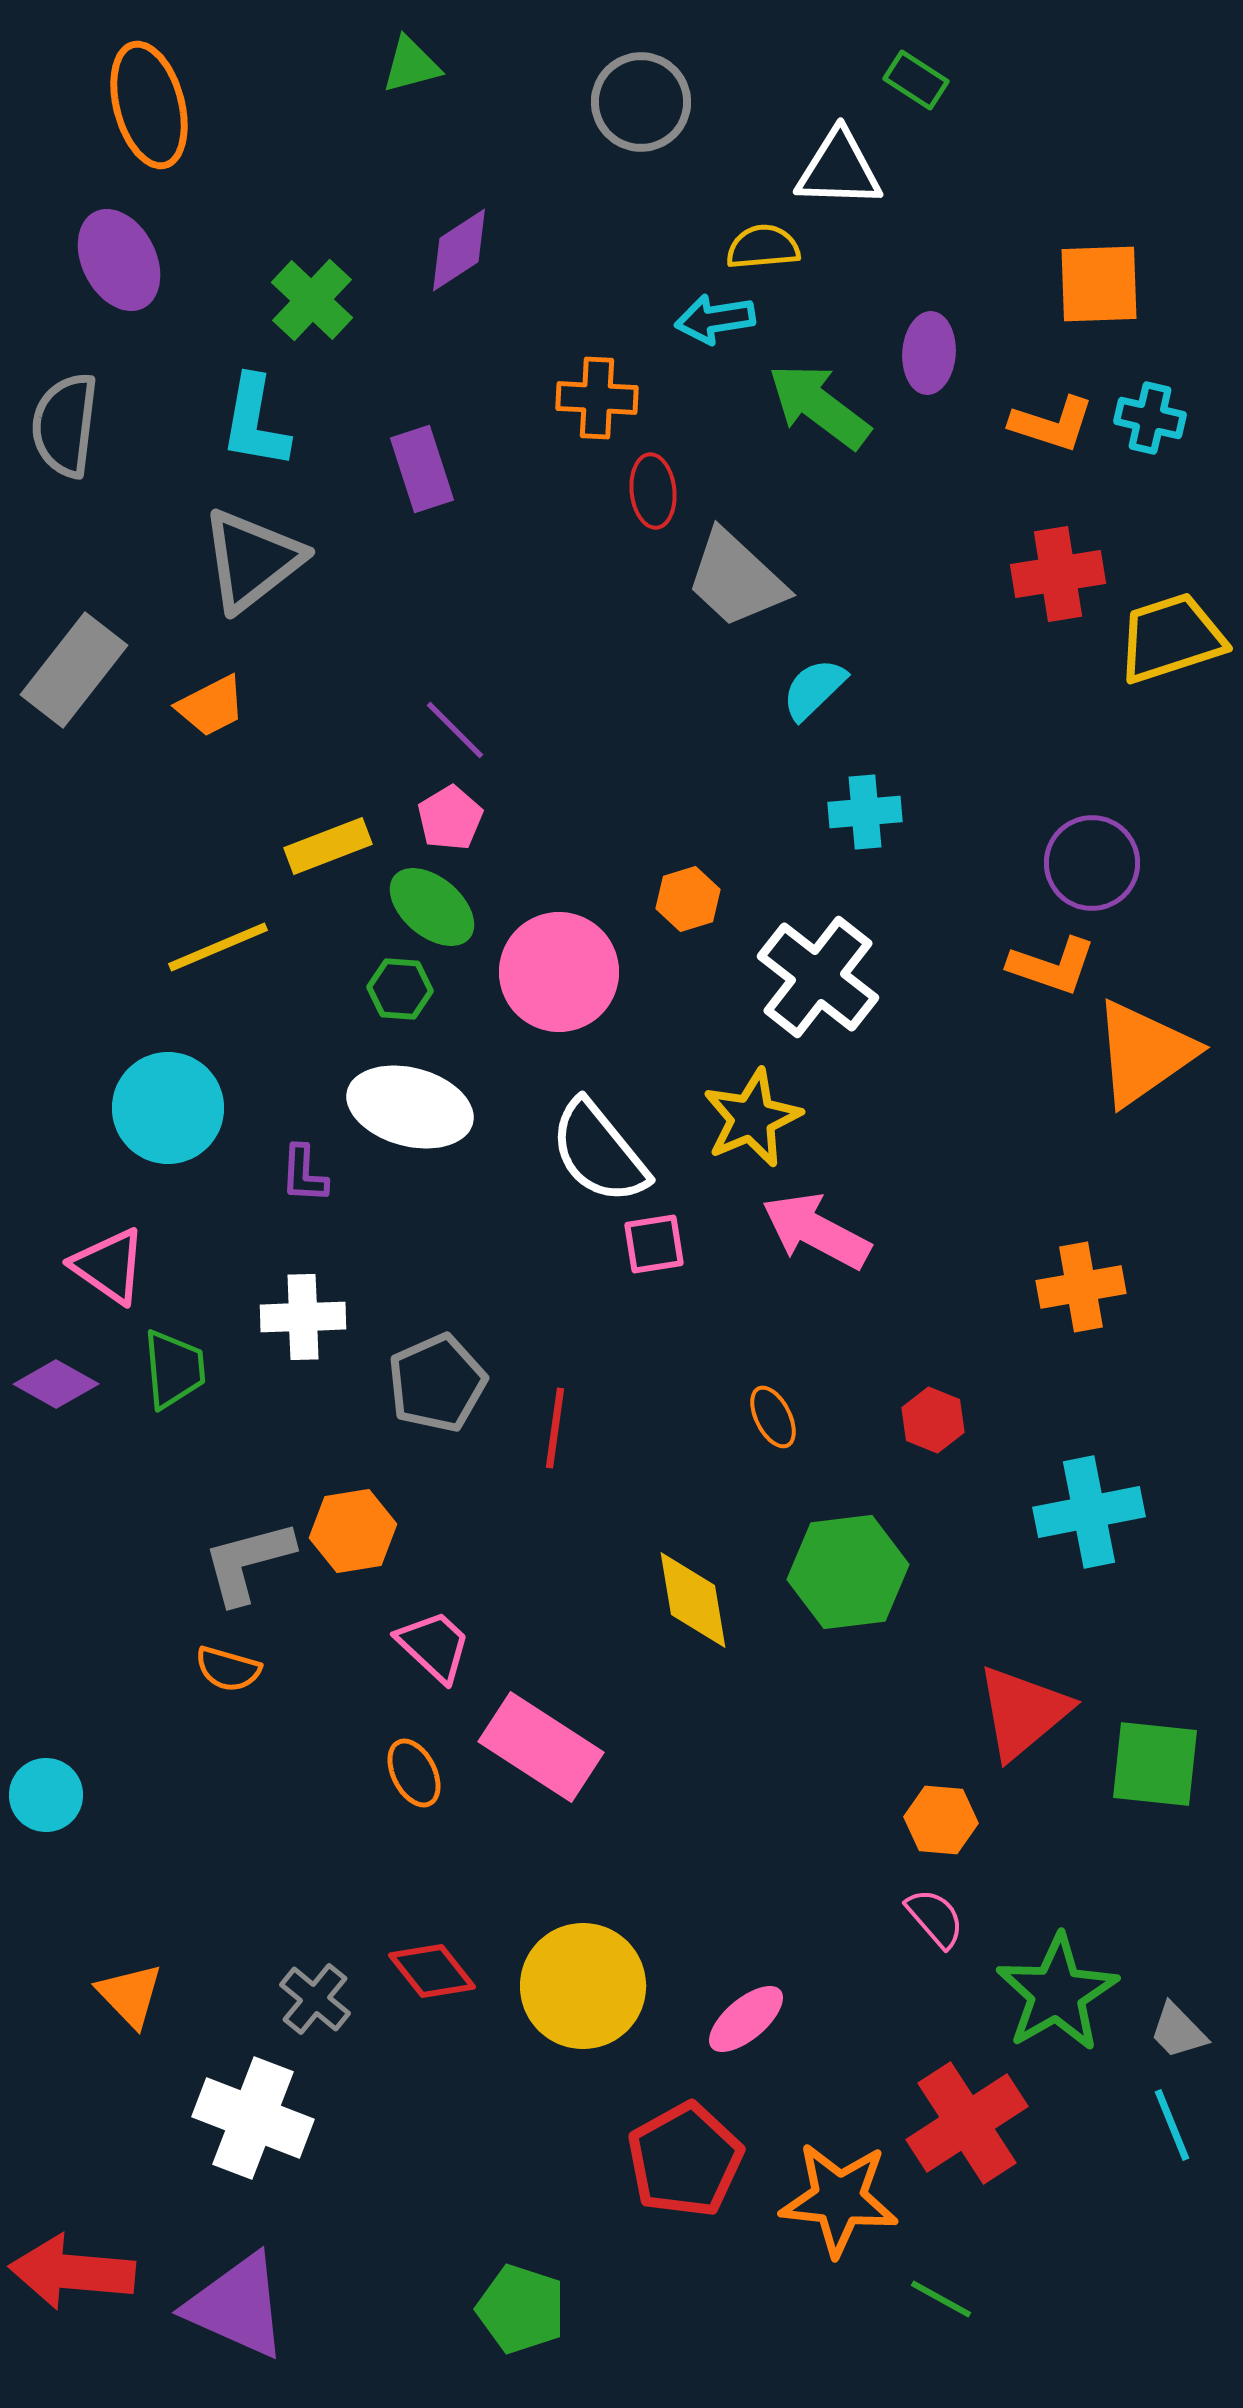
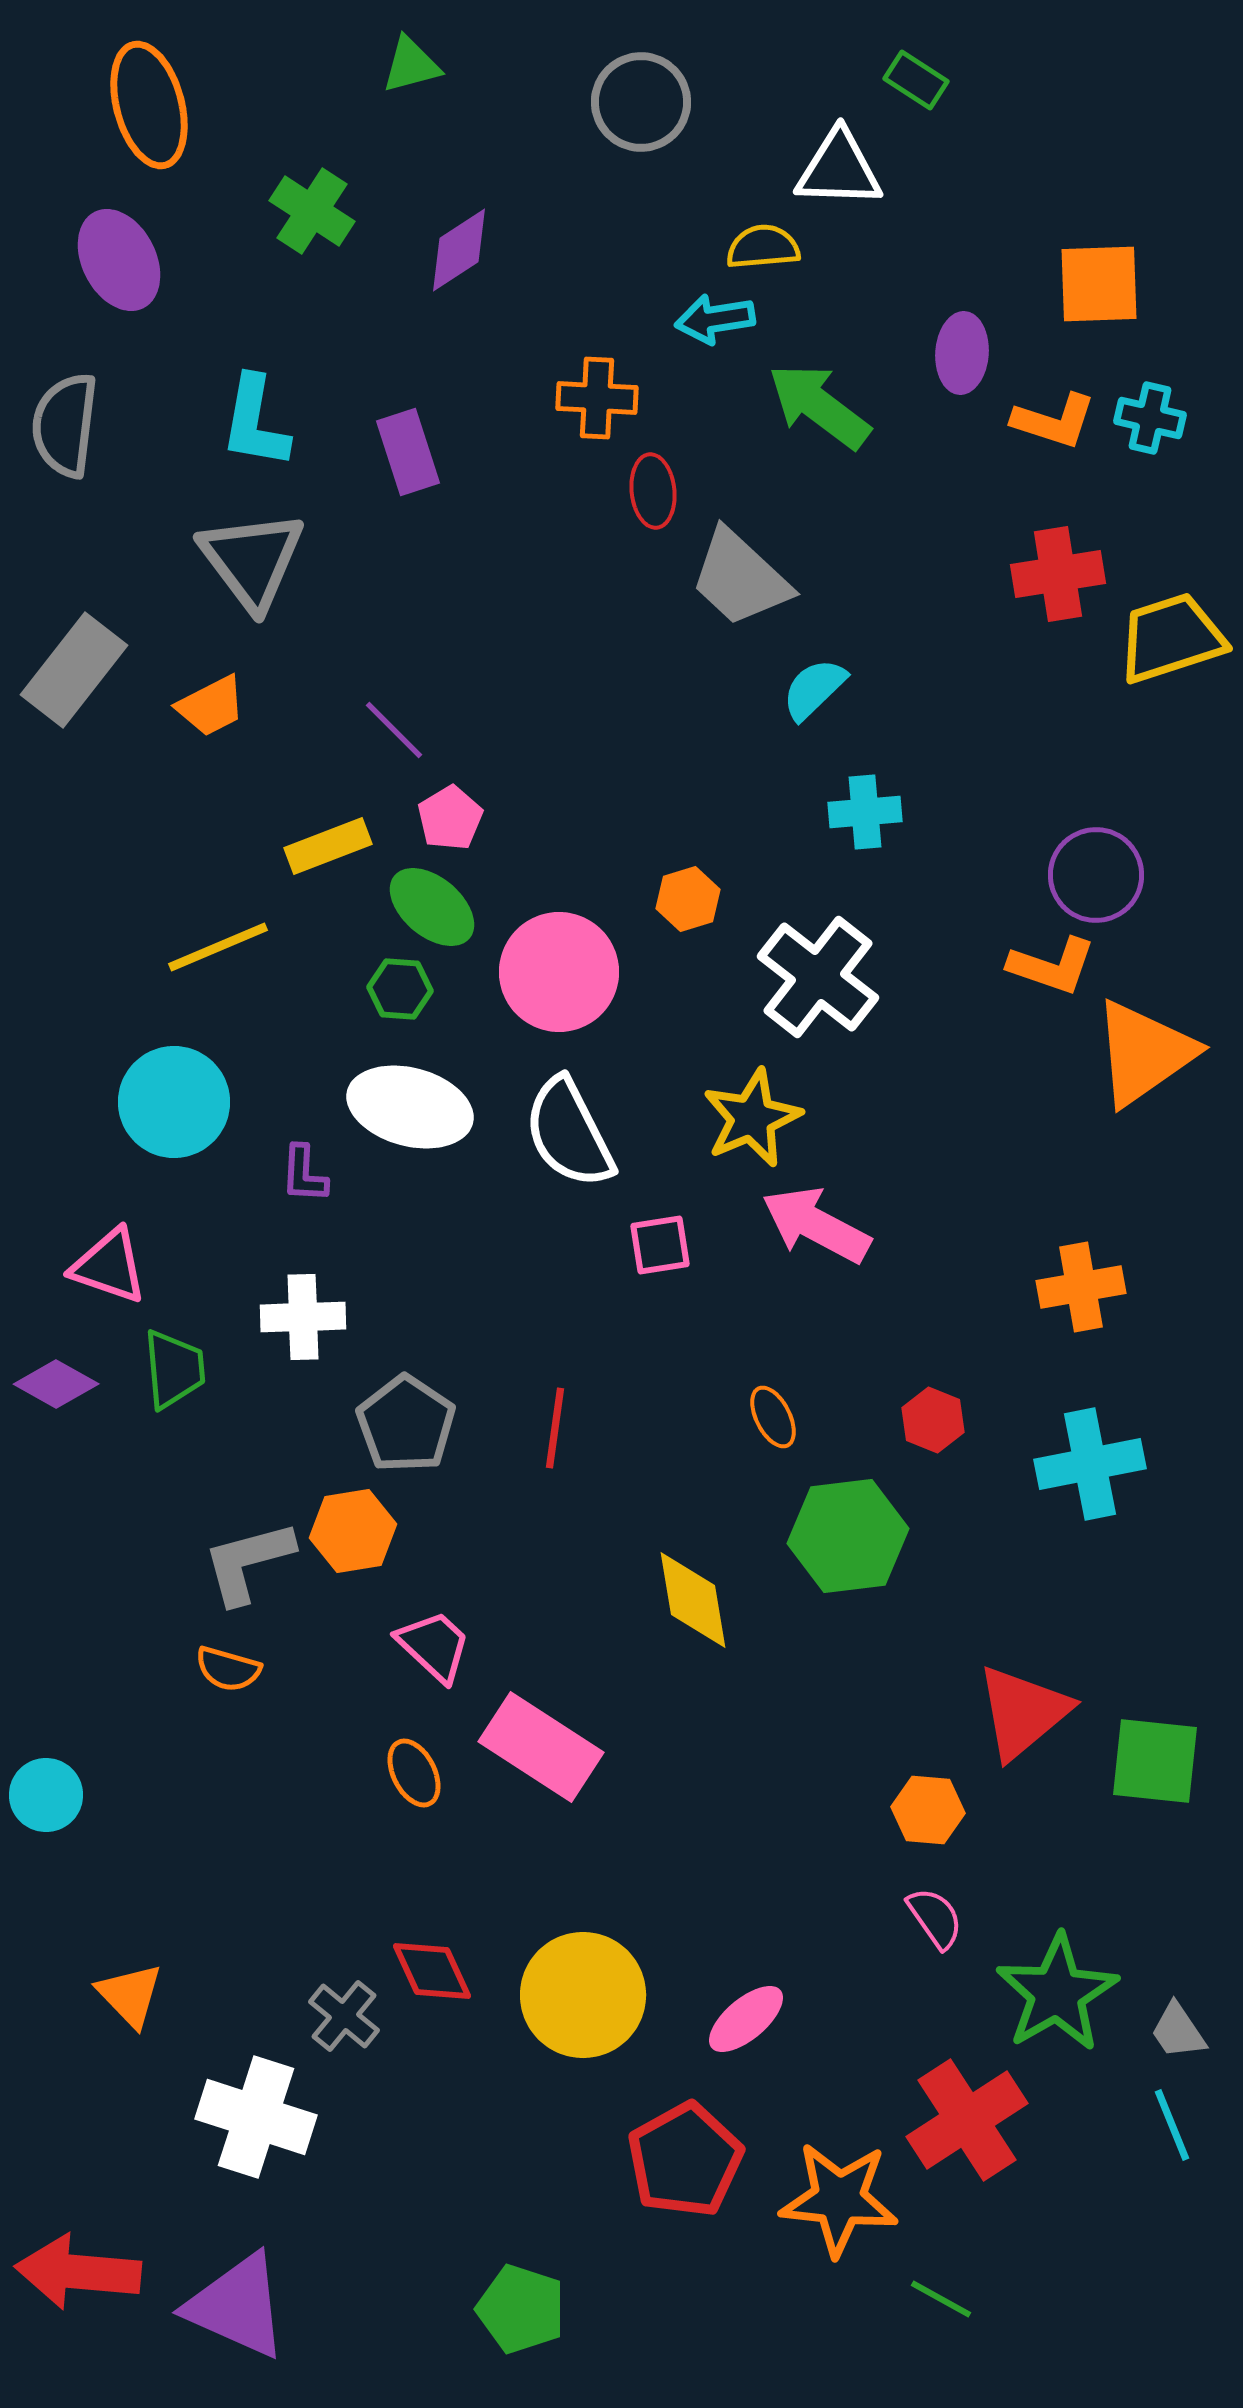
green cross at (312, 300): moved 89 px up; rotated 10 degrees counterclockwise
purple ellipse at (929, 353): moved 33 px right
orange L-shape at (1052, 424): moved 2 px right, 3 px up
purple rectangle at (422, 469): moved 14 px left, 17 px up
gray triangle at (252, 560): rotated 29 degrees counterclockwise
gray trapezoid at (736, 579): moved 4 px right, 1 px up
purple line at (455, 730): moved 61 px left
purple circle at (1092, 863): moved 4 px right, 12 px down
cyan circle at (168, 1108): moved 6 px right, 6 px up
white semicircle at (599, 1152): moved 30 px left, 19 px up; rotated 12 degrees clockwise
pink arrow at (816, 1231): moved 6 px up
pink square at (654, 1244): moved 6 px right, 1 px down
pink triangle at (109, 1266): rotated 16 degrees counterclockwise
gray pentagon at (437, 1383): moved 31 px left, 41 px down; rotated 14 degrees counterclockwise
cyan cross at (1089, 1512): moved 1 px right, 48 px up
green hexagon at (848, 1572): moved 36 px up
green square at (1155, 1764): moved 3 px up
orange hexagon at (941, 1820): moved 13 px left, 10 px up
pink semicircle at (935, 1918): rotated 6 degrees clockwise
red diamond at (432, 1971): rotated 14 degrees clockwise
yellow circle at (583, 1986): moved 9 px down
gray cross at (315, 1999): moved 29 px right, 17 px down
gray trapezoid at (1178, 2031): rotated 10 degrees clockwise
white cross at (253, 2118): moved 3 px right, 1 px up; rotated 3 degrees counterclockwise
red cross at (967, 2123): moved 3 px up
red arrow at (72, 2272): moved 6 px right
